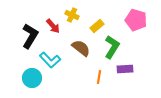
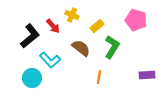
black L-shape: rotated 20 degrees clockwise
purple rectangle: moved 22 px right, 6 px down
